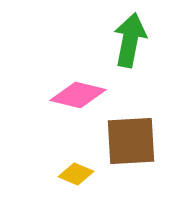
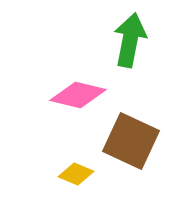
brown square: rotated 28 degrees clockwise
